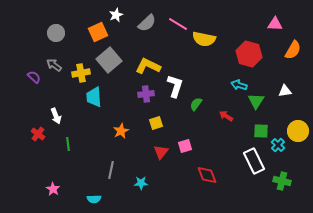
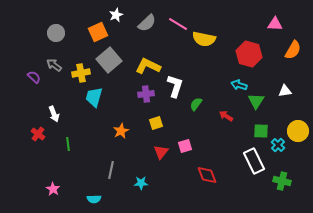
cyan trapezoid: rotated 20 degrees clockwise
white arrow: moved 2 px left, 2 px up
